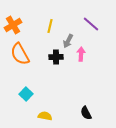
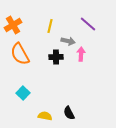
purple line: moved 3 px left
gray arrow: rotated 104 degrees counterclockwise
cyan square: moved 3 px left, 1 px up
black semicircle: moved 17 px left
